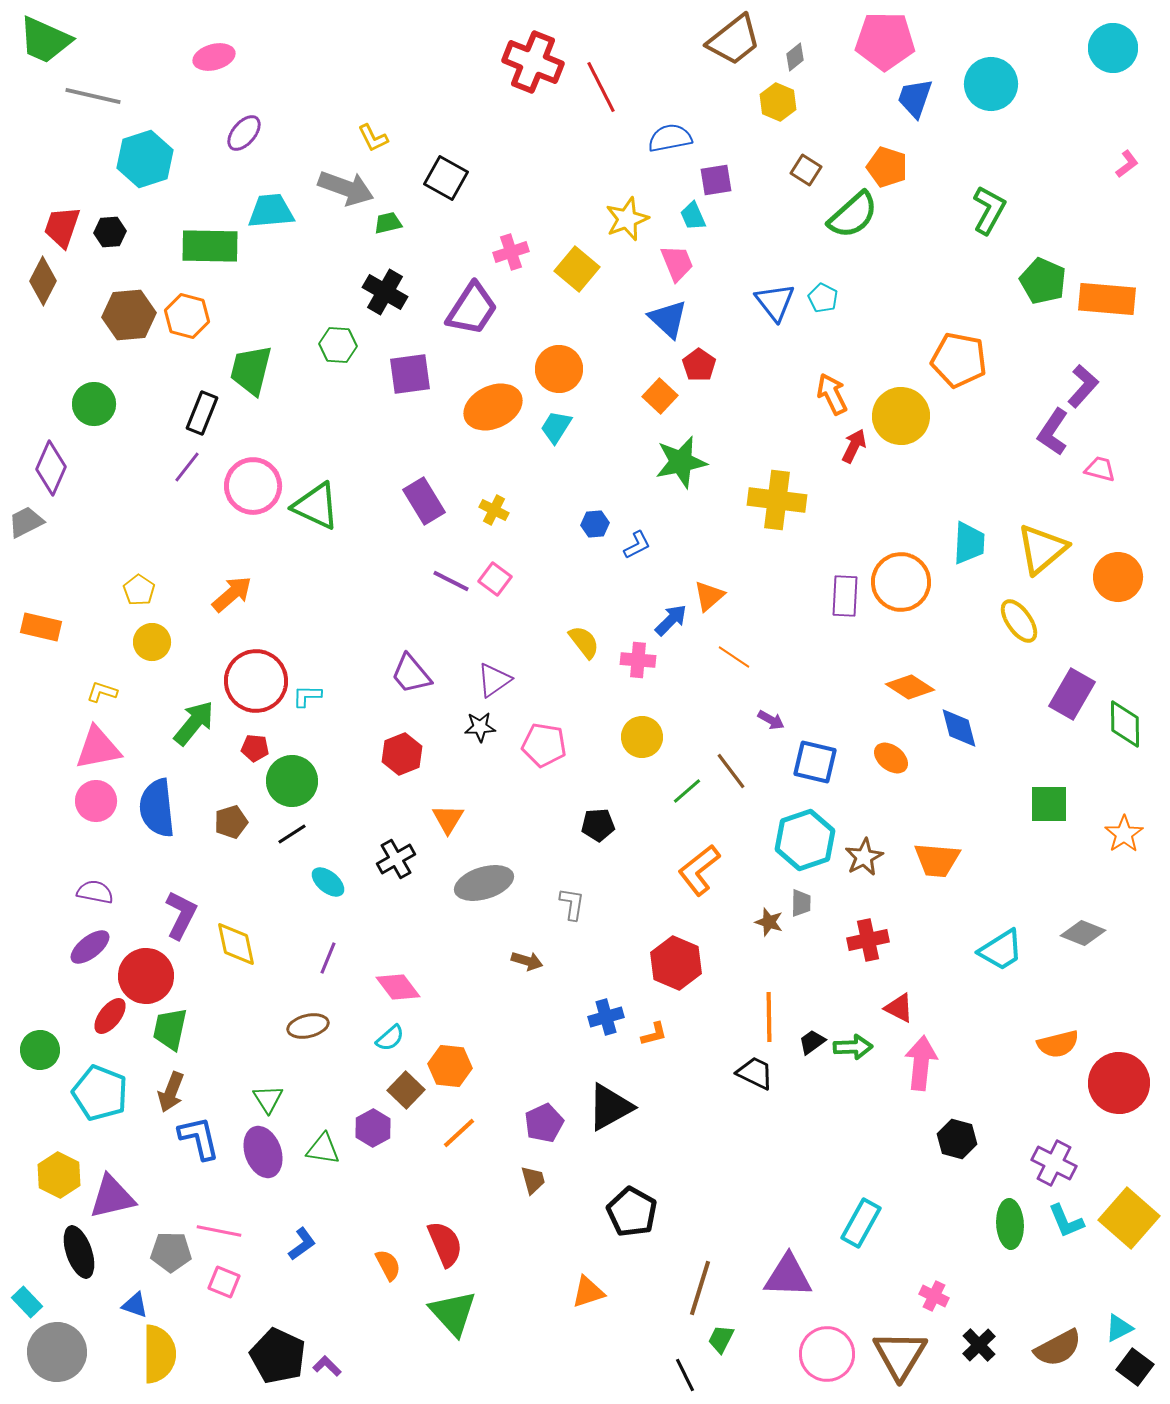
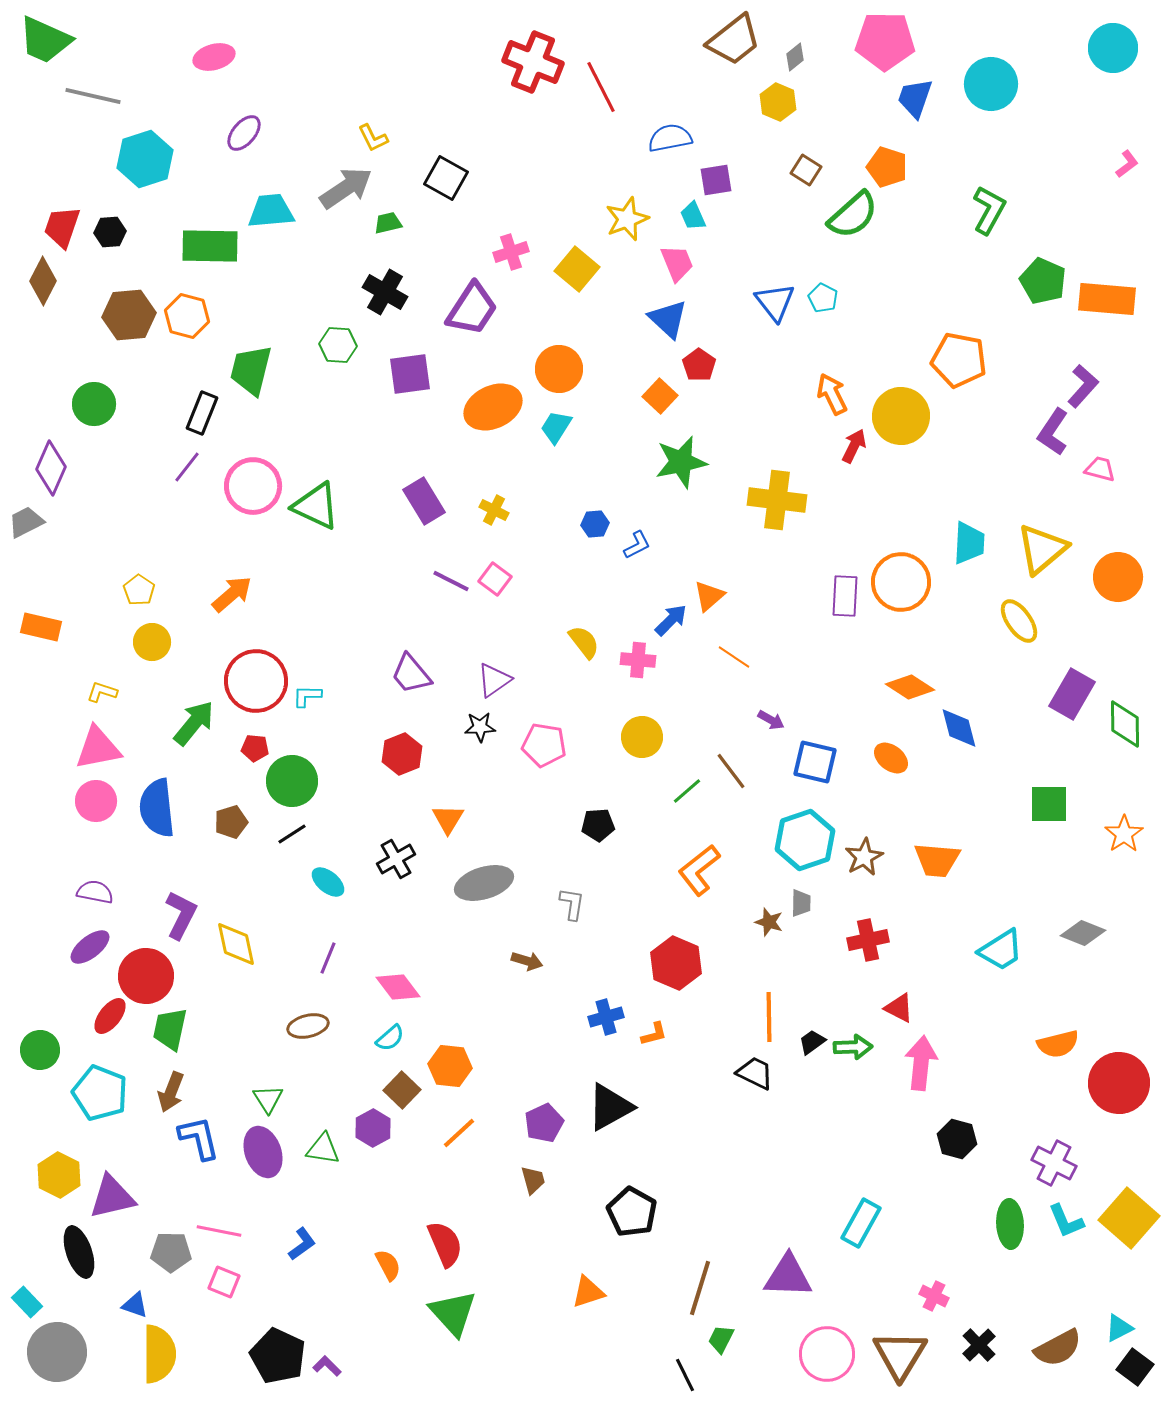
gray arrow at (346, 188): rotated 54 degrees counterclockwise
brown square at (406, 1090): moved 4 px left
